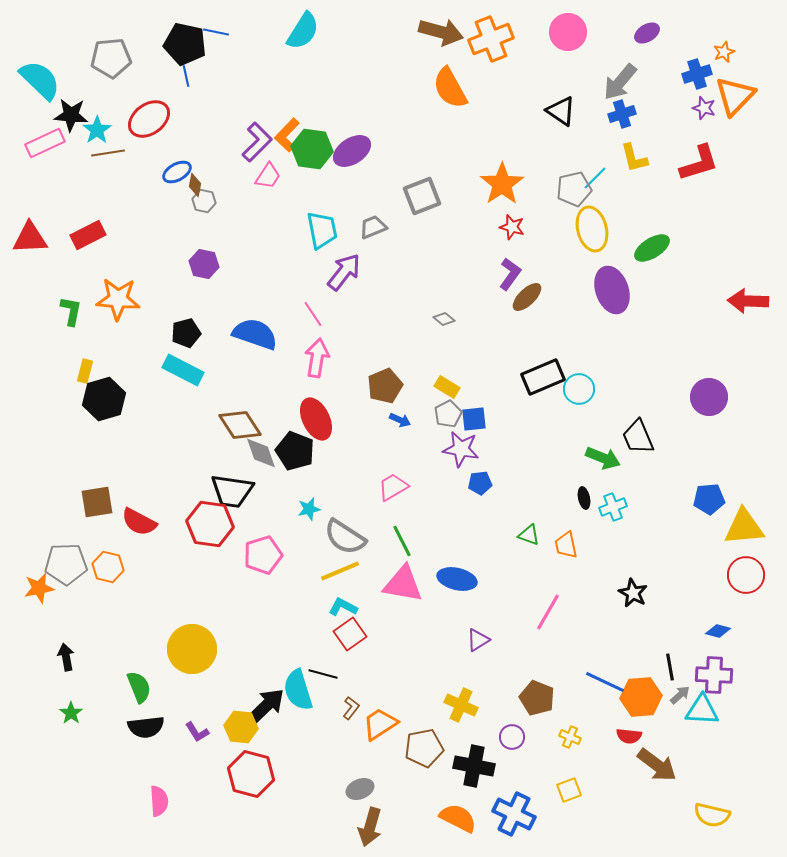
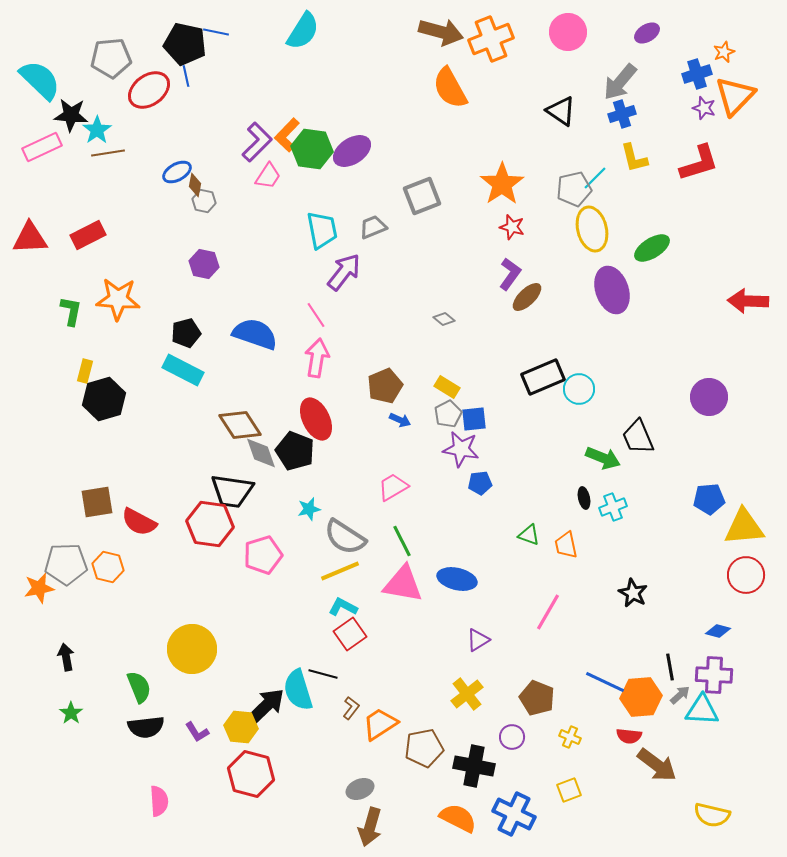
red ellipse at (149, 119): moved 29 px up
pink rectangle at (45, 143): moved 3 px left, 4 px down
pink line at (313, 314): moved 3 px right, 1 px down
yellow cross at (461, 705): moved 6 px right, 11 px up; rotated 28 degrees clockwise
